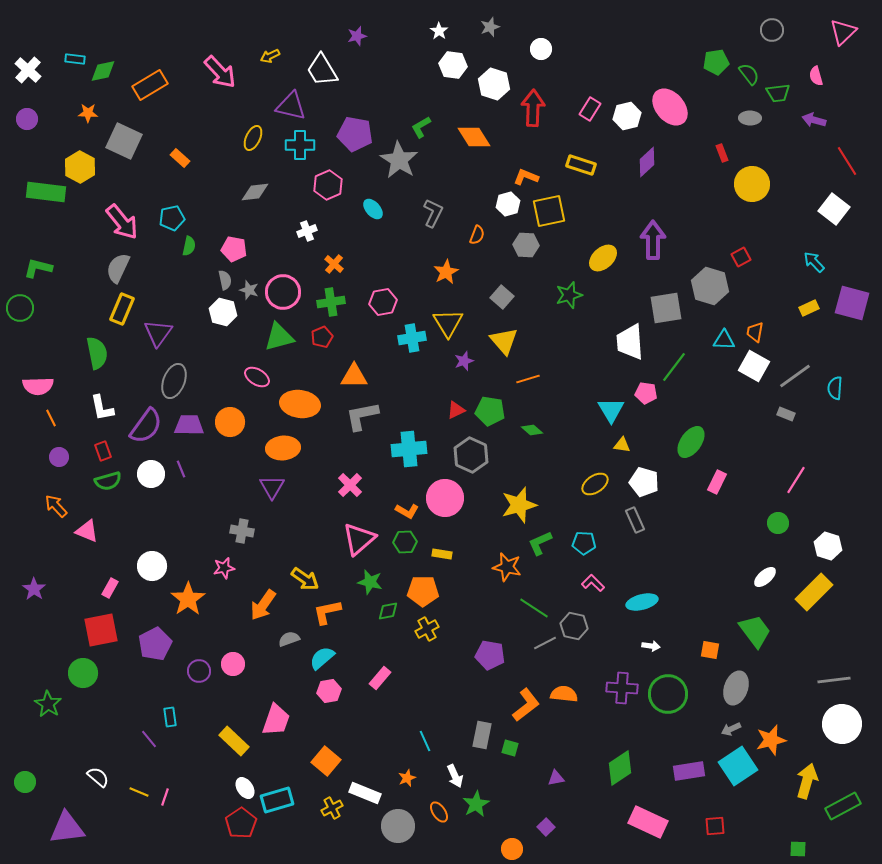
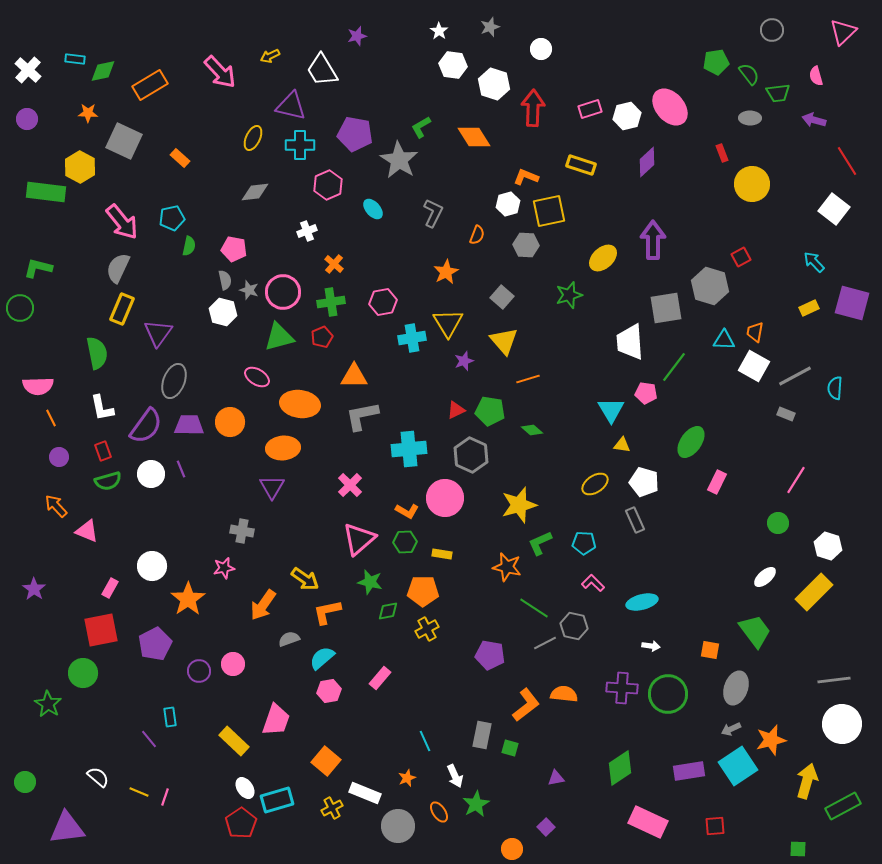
pink rectangle at (590, 109): rotated 40 degrees clockwise
gray line at (795, 376): rotated 8 degrees clockwise
